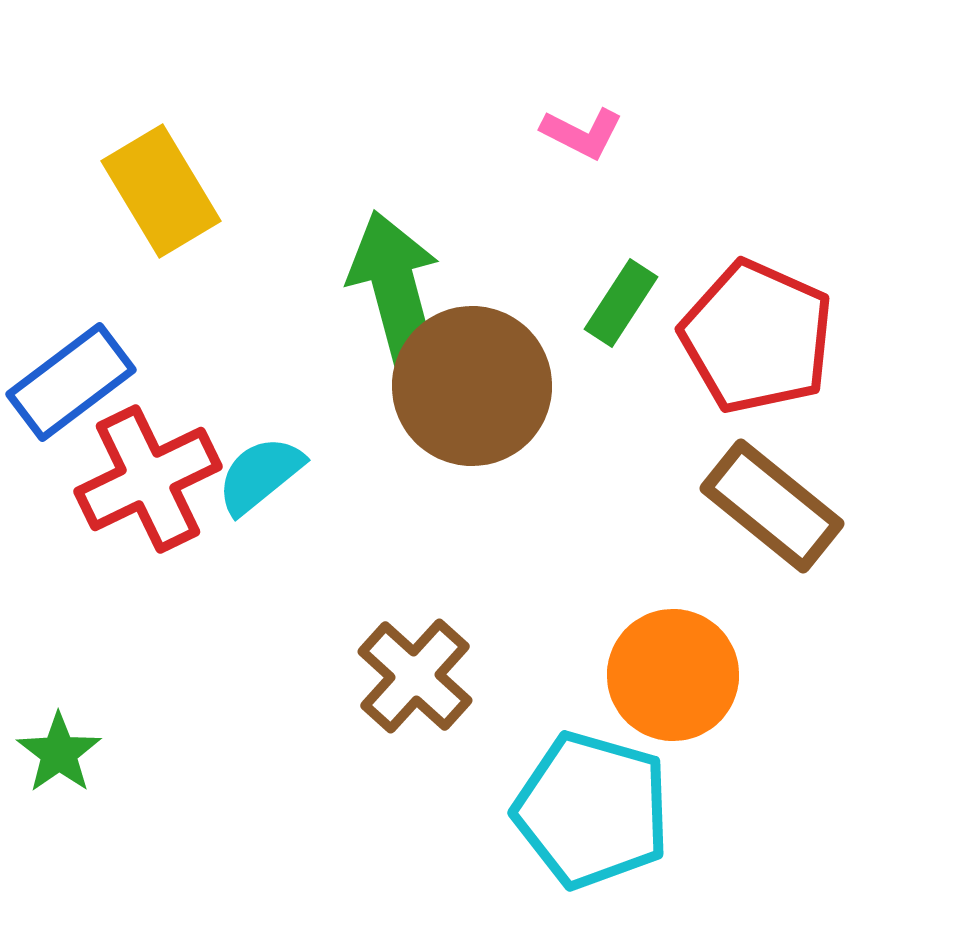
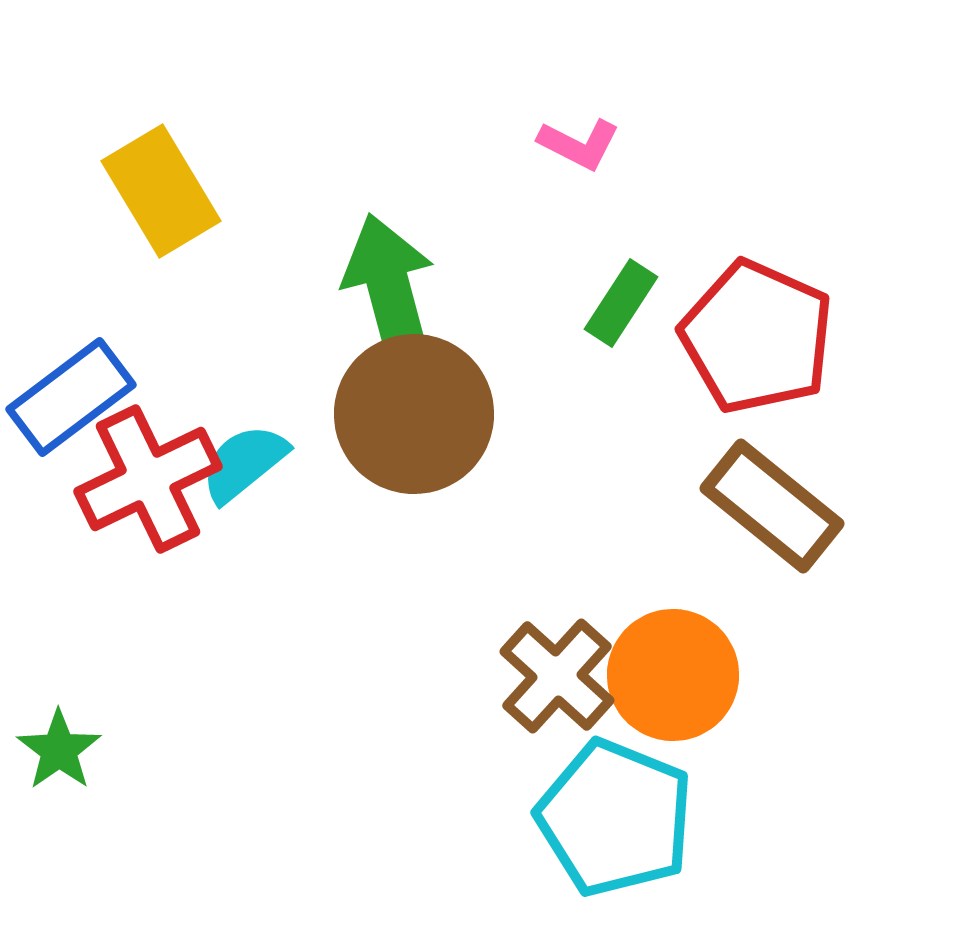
pink L-shape: moved 3 px left, 11 px down
green arrow: moved 5 px left, 3 px down
blue rectangle: moved 15 px down
brown circle: moved 58 px left, 28 px down
cyan semicircle: moved 16 px left, 12 px up
brown cross: moved 142 px right
green star: moved 3 px up
cyan pentagon: moved 23 px right, 8 px down; rotated 6 degrees clockwise
